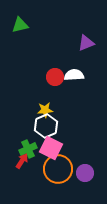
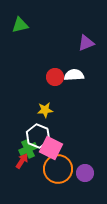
white hexagon: moved 8 px left, 10 px down; rotated 15 degrees counterclockwise
